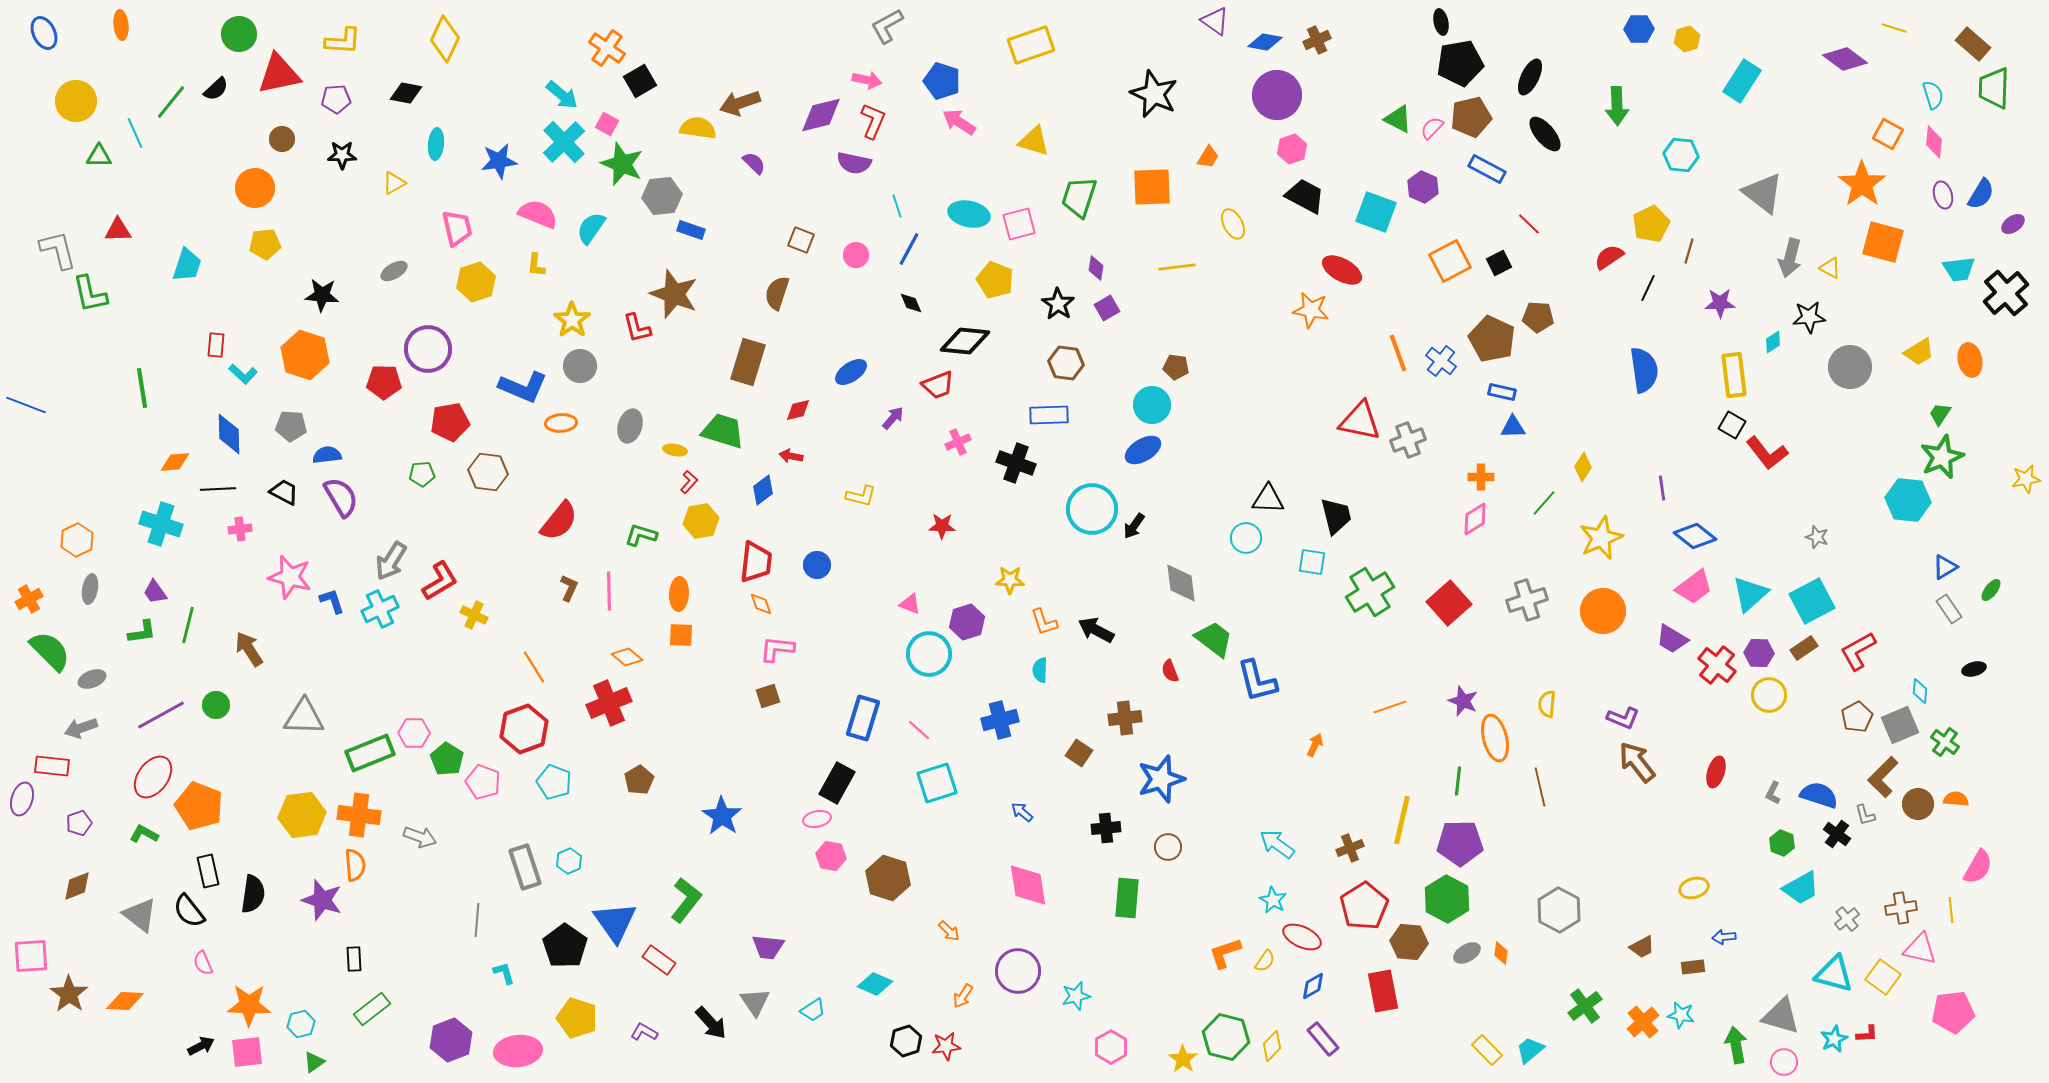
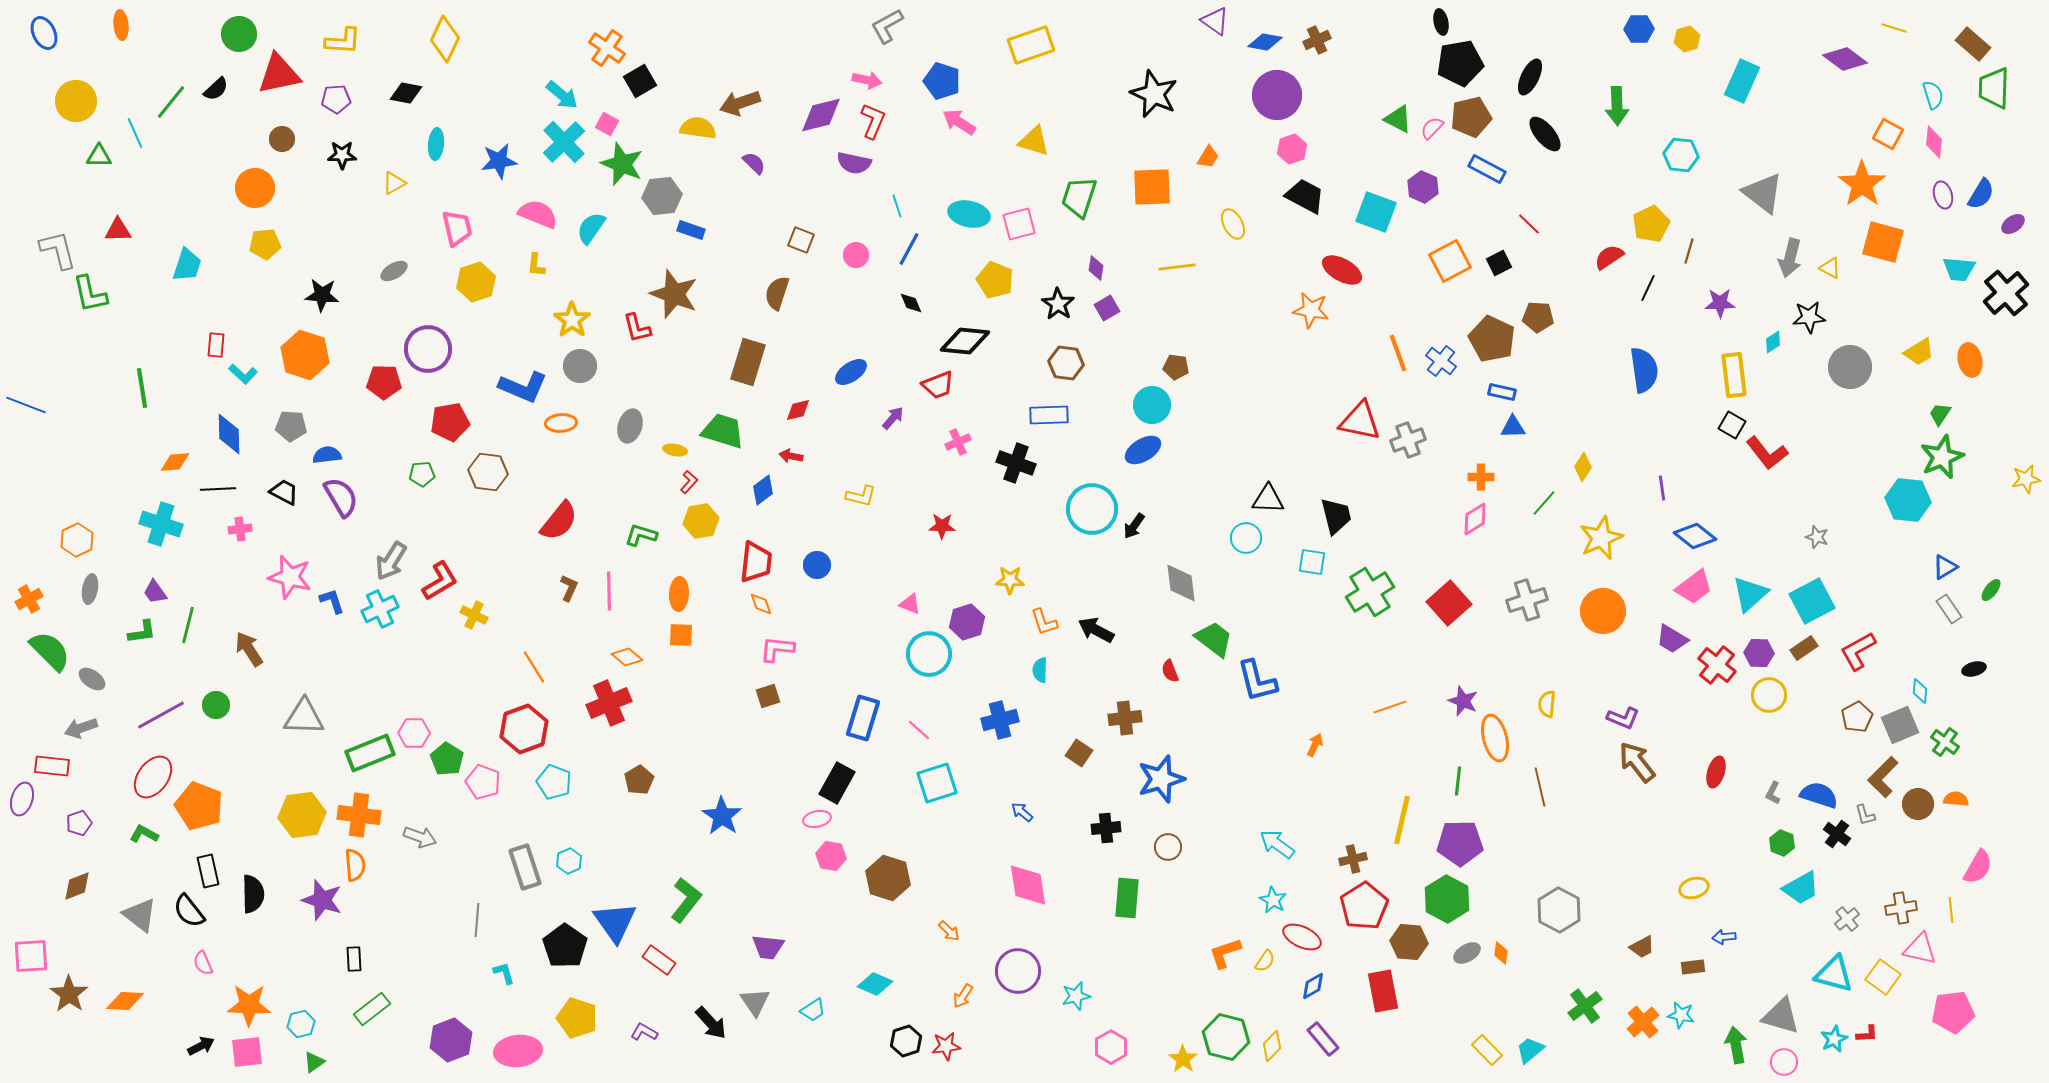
cyan rectangle at (1742, 81): rotated 9 degrees counterclockwise
cyan trapezoid at (1959, 269): rotated 12 degrees clockwise
gray ellipse at (92, 679): rotated 56 degrees clockwise
brown cross at (1350, 848): moved 3 px right, 11 px down; rotated 8 degrees clockwise
black semicircle at (253, 894): rotated 9 degrees counterclockwise
